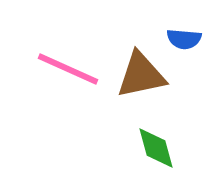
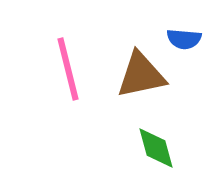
pink line: rotated 52 degrees clockwise
